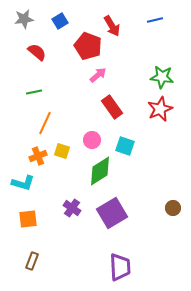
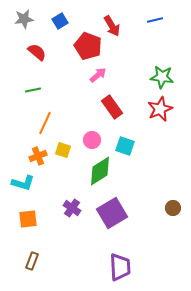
green line: moved 1 px left, 2 px up
yellow square: moved 1 px right, 1 px up
